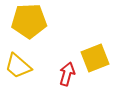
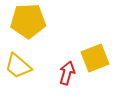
yellow pentagon: moved 1 px left
red arrow: moved 1 px up
